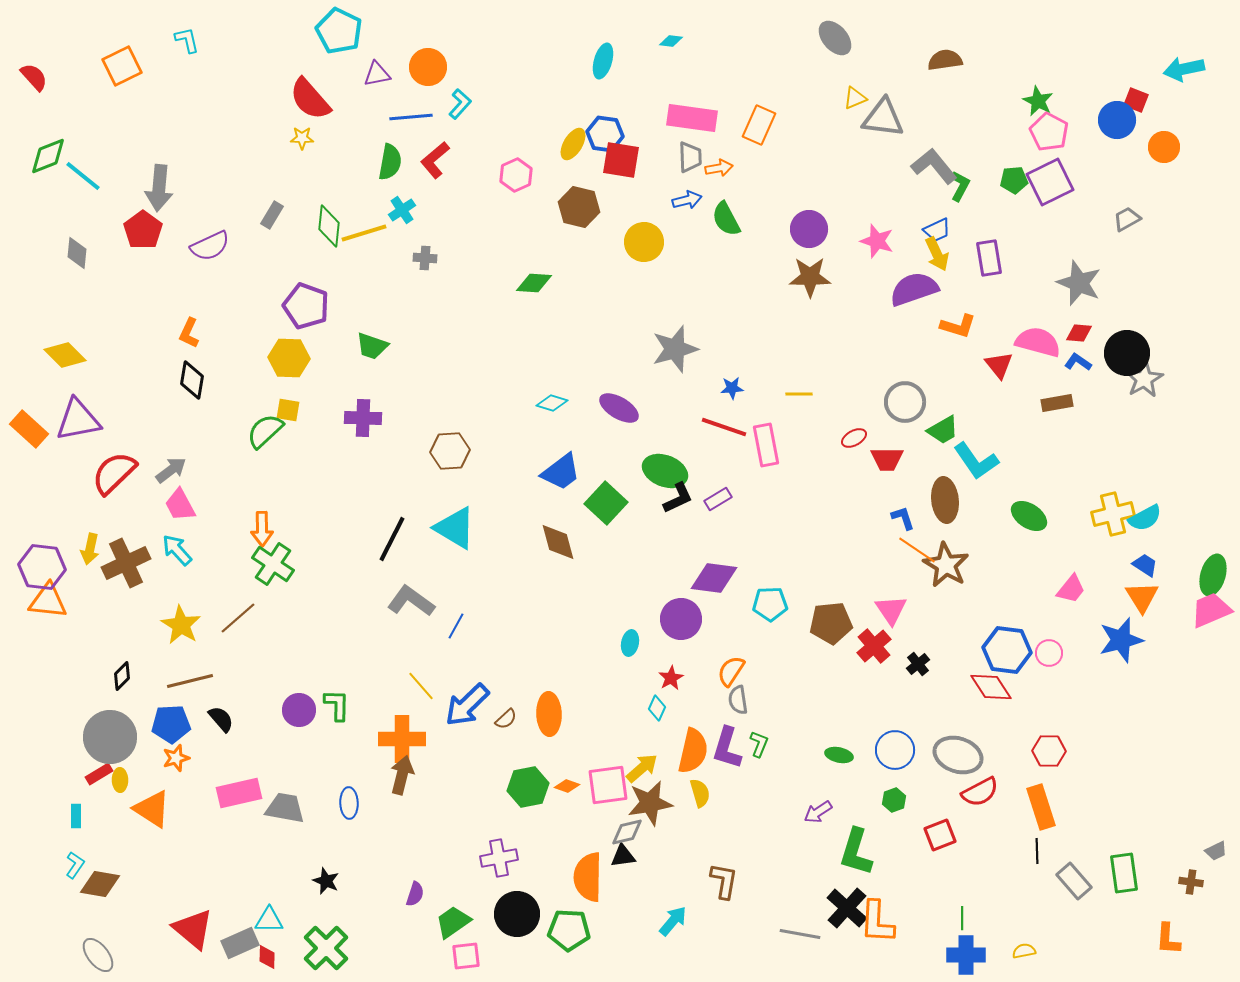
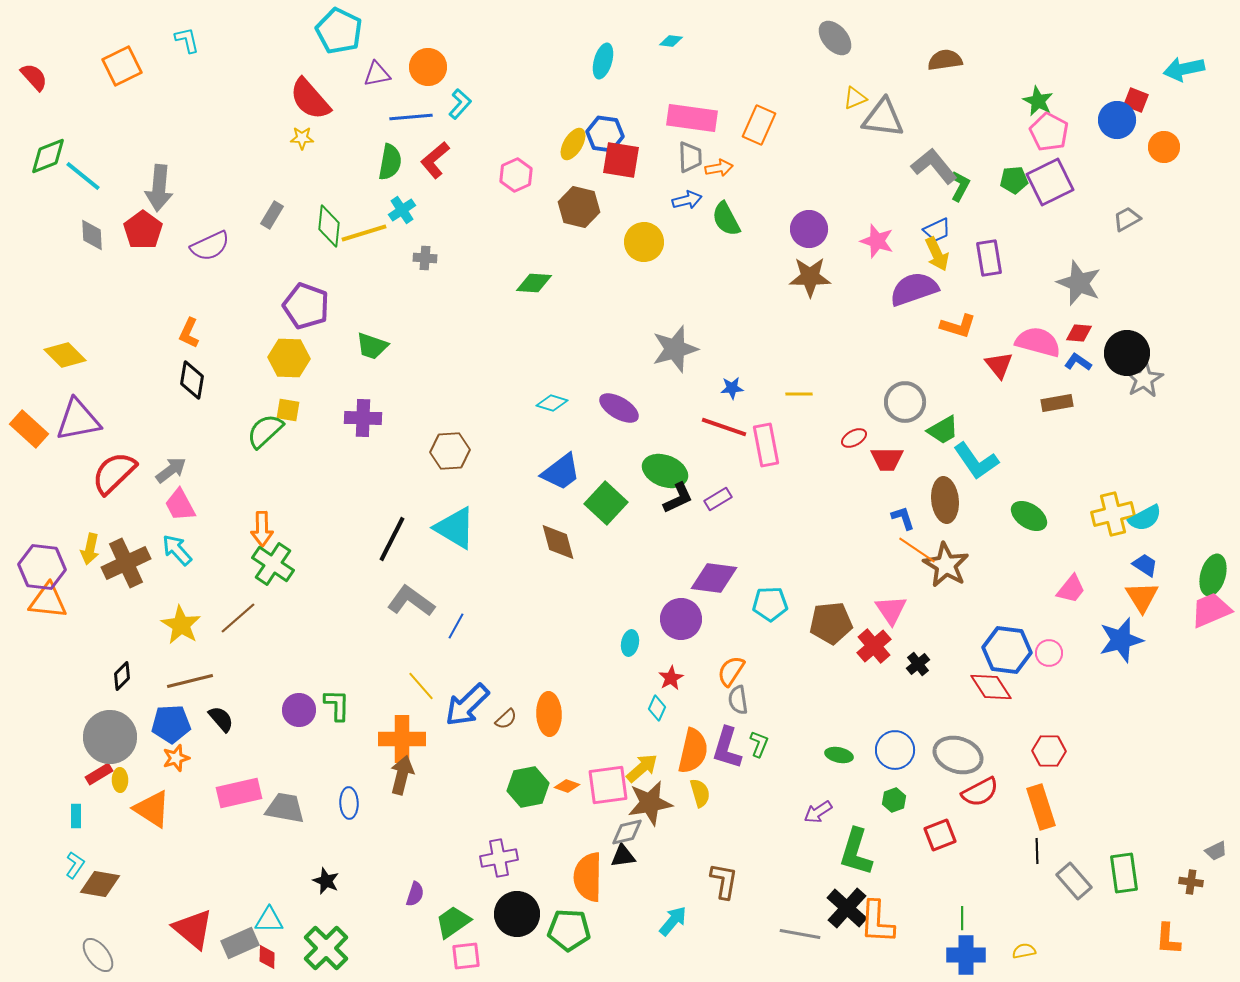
gray diamond at (77, 253): moved 15 px right, 18 px up; rotated 8 degrees counterclockwise
